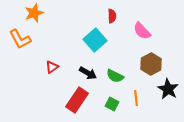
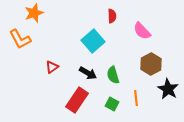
cyan square: moved 2 px left, 1 px down
green semicircle: moved 2 px left, 1 px up; rotated 48 degrees clockwise
